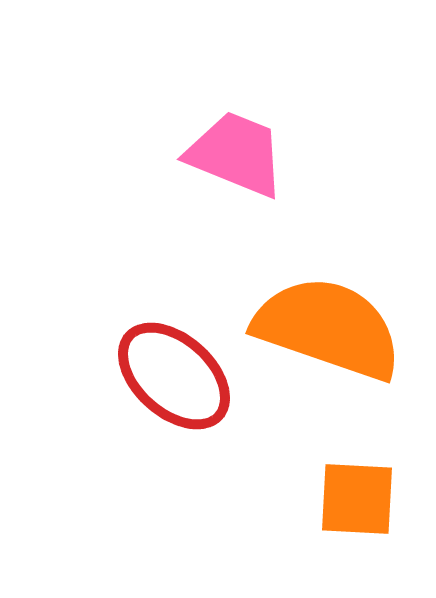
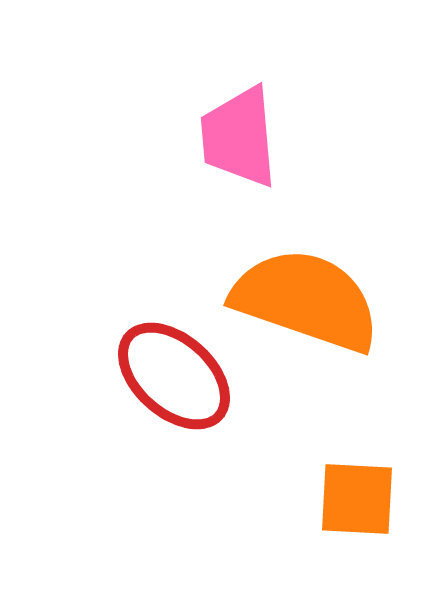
pink trapezoid: moved 3 px right, 17 px up; rotated 117 degrees counterclockwise
orange semicircle: moved 22 px left, 28 px up
